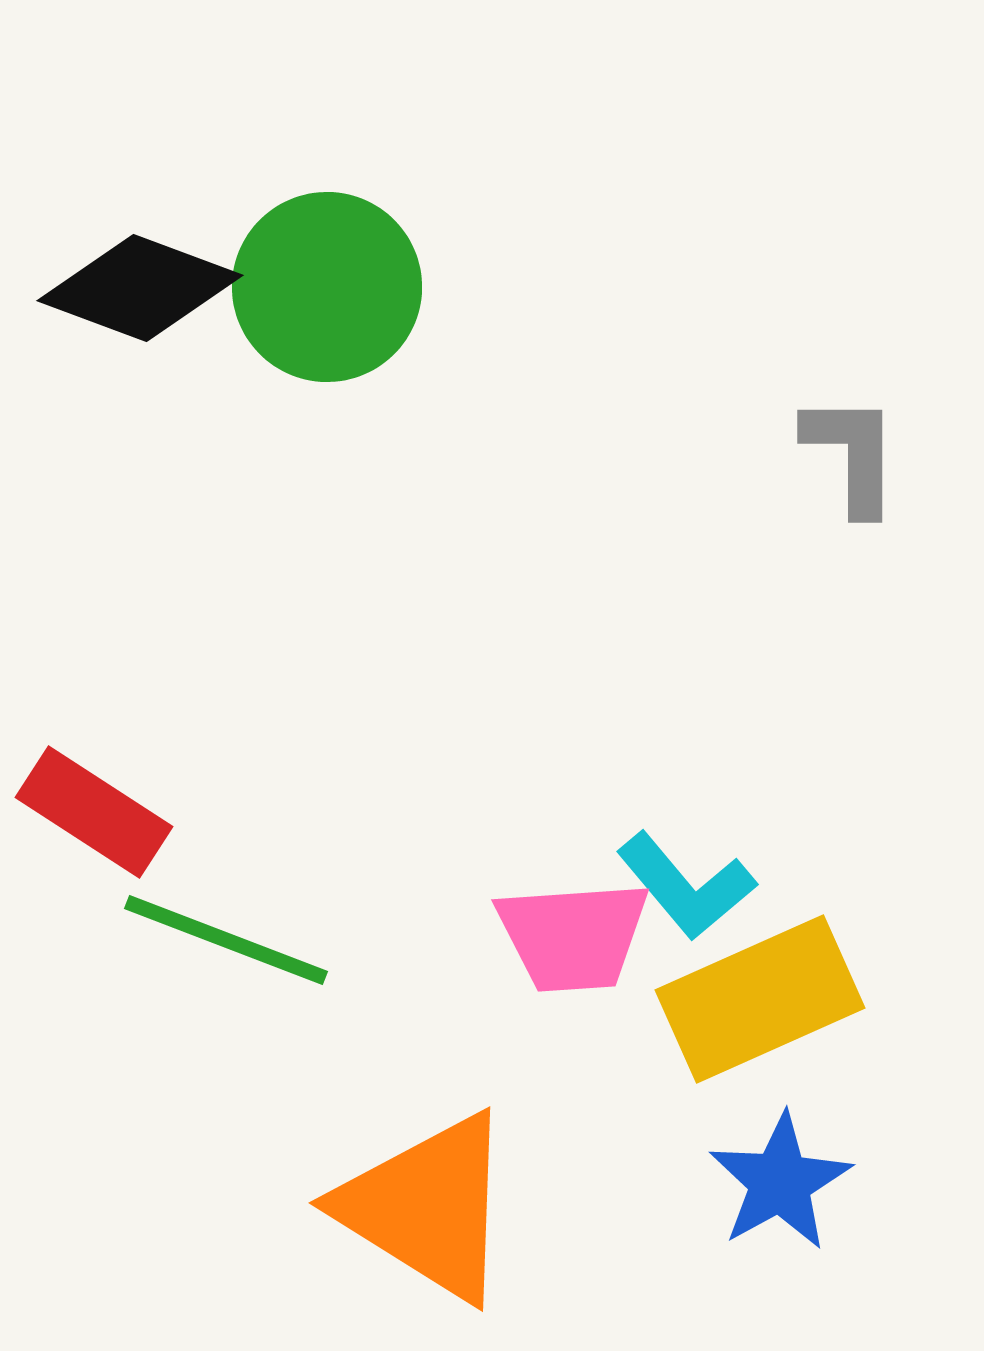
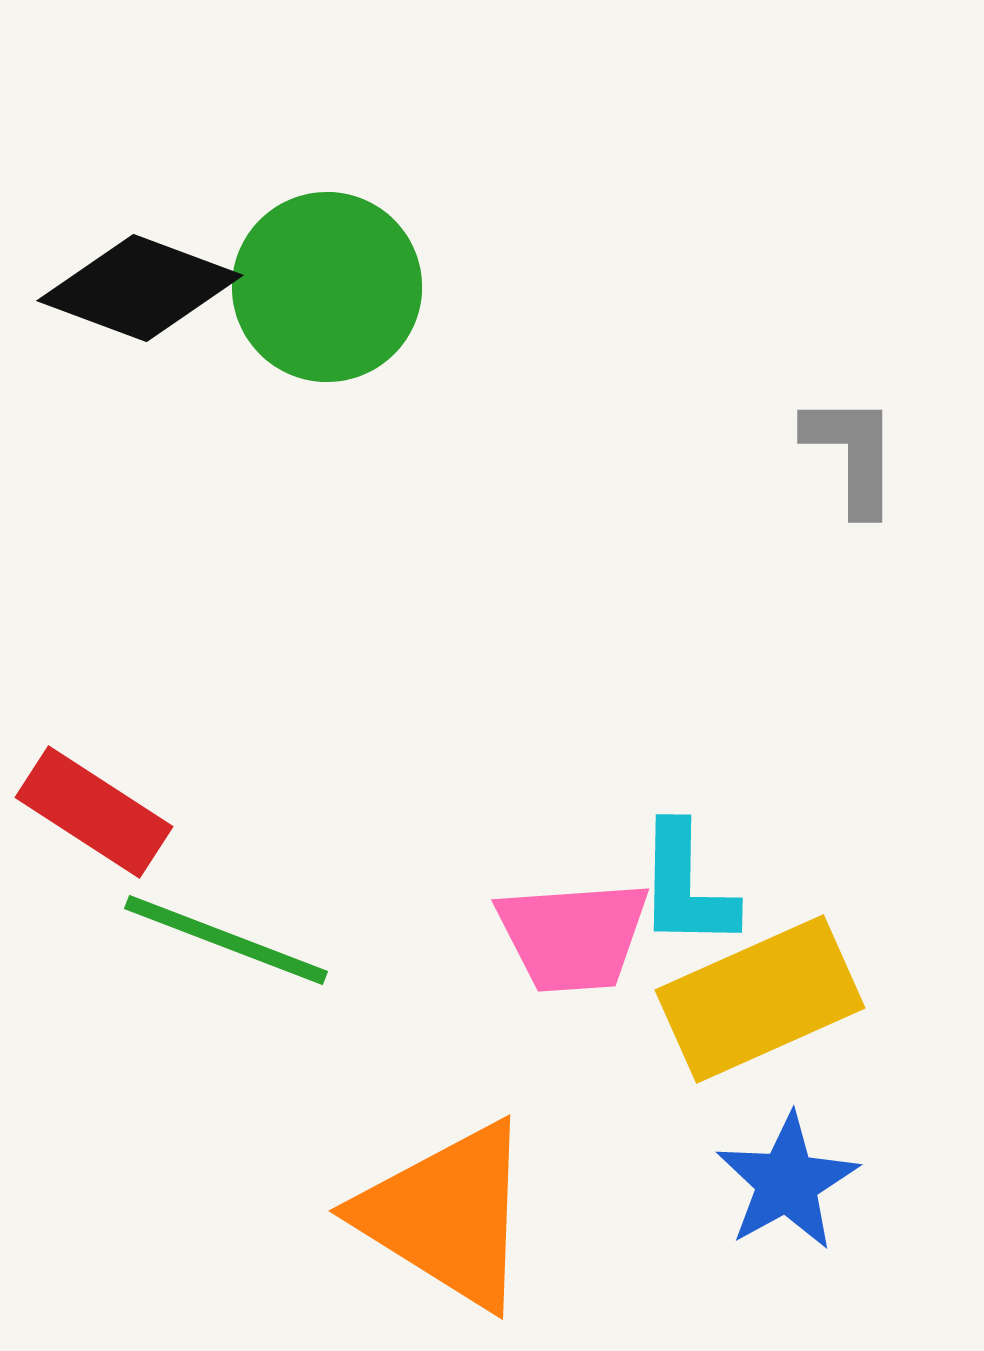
cyan L-shape: rotated 41 degrees clockwise
blue star: moved 7 px right
orange triangle: moved 20 px right, 8 px down
